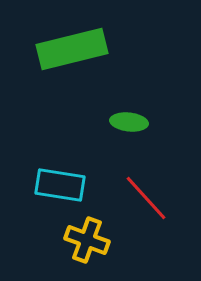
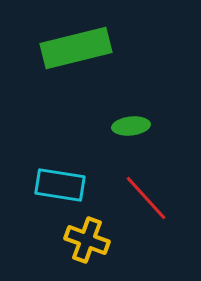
green rectangle: moved 4 px right, 1 px up
green ellipse: moved 2 px right, 4 px down; rotated 12 degrees counterclockwise
